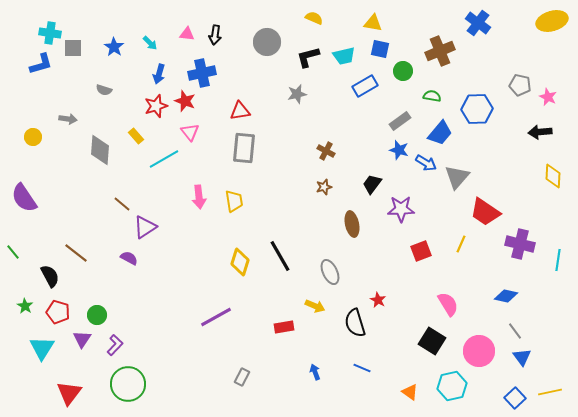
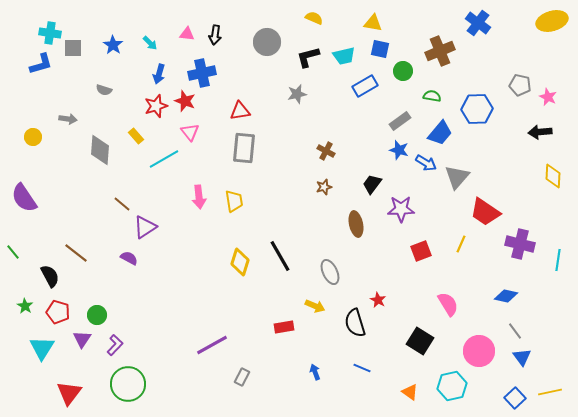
blue star at (114, 47): moved 1 px left, 2 px up
brown ellipse at (352, 224): moved 4 px right
purple line at (216, 317): moved 4 px left, 28 px down
black square at (432, 341): moved 12 px left
